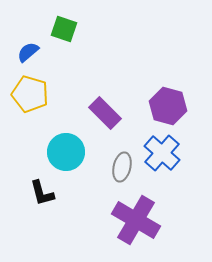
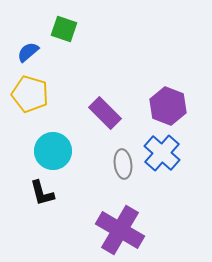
purple hexagon: rotated 6 degrees clockwise
cyan circle: moved 13 px left, 1 px up
gray ellipse: moved 1 px right, 3 px up; rotated 20 degrees counterclockwise
purple cross: moved 16 px left, 10 px down
